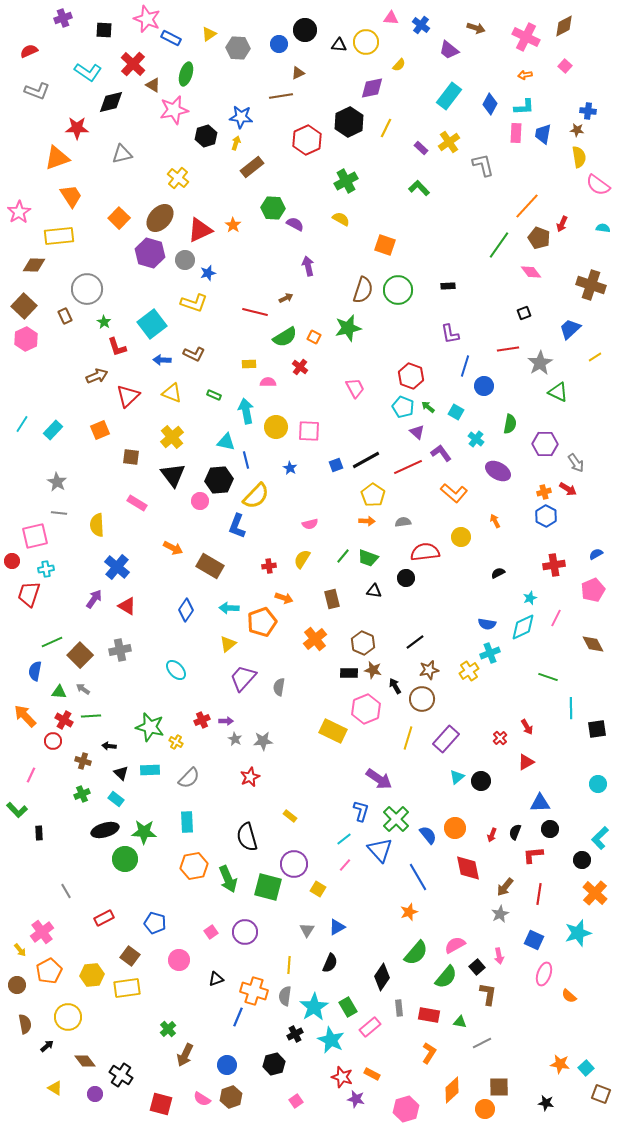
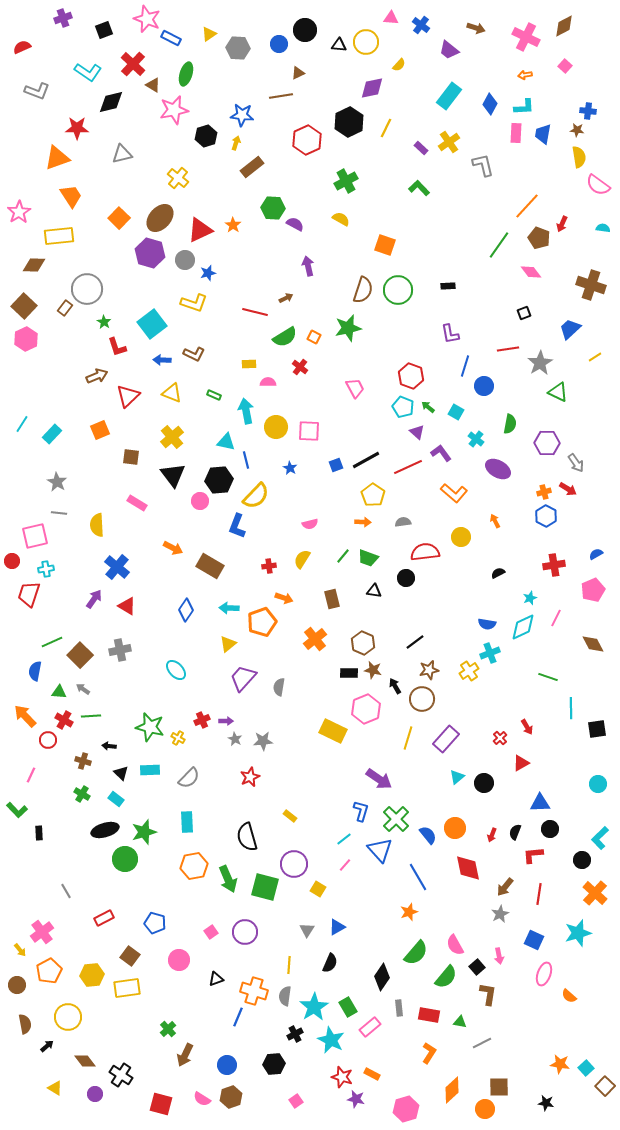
black square at (104, 30): rotated 24 degrees counterclockwise
red semicircle at (29, 51): moved 7 px left, 4 px up
blue star at (241, 117): moved 1 px right, 2 px up
brown rectangle at (65, 316): moved 8 px up; rotated 63 degrees clockwise
cyan rectangle at (53, 430): moved 1 px left, 4 px down
purple hexagon at (545, 444): moved 2 px right, 1 px up
purple ellipse at (498, 471): moved 2 px up
orange arrow at (367, 521): moved 4 px left, 1 px down
red circle at (53, 741): moved 5 px left, 1 px up
yellow cross at (176, 742): moved 2 px right, 4 px up
red triangle at (526, 762): moved 5 px left, 1 px down
black circle at (481, 781): moved 3 px right, 2 px down
green cross at (82, 794): rotated 35 degrees counterclockwise
green star at (144, 832): rotated 20 degrees counterclockwise
green square at (268, 887): moved 3 px left
pink semicircle at (455, 945): rotated 90 degrees counterclockwise
black hexagon at (274, 1064): rotated 10 degrees clockwise
brown square at (601, 1094): moved 4 px right, 8 px up; rotated 24 degrees clockwise
